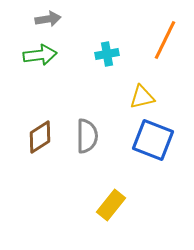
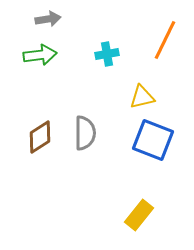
gray semicircle: moved 2 px left, 3 px up
yellow rectangle: moved 28 px right, 10 px down
